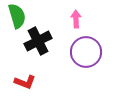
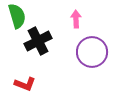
purple circle: moved 6 px right
red L-shape: moved 2 px down
